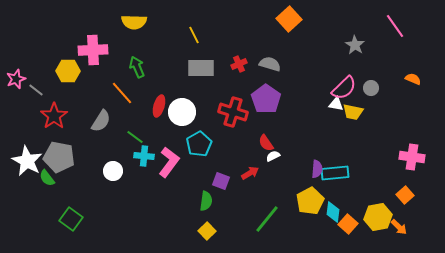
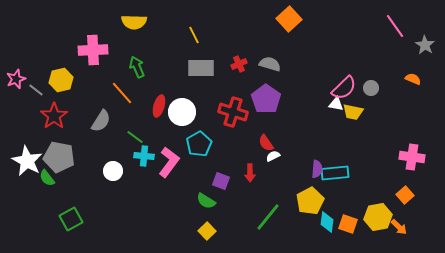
gray star at (355, 45): moved 70 px right
yellow hexagon at (68, 71): moved 7 px left, 9 px down; rotated 15 degrees counterclockwise
red arrow at (250, 173): rotated 120 degrees clockwise
green semicircle at (206, 201): rotated 114 degrees clockwise
cyan diamond at (333, 212): moved 6 px left, 10 px down
green square at (71, 219): rotated 25 degrees clockwise
green line at (267, 219): moved 1 px right, 2 px up
orange square at (348, 224): rotated 24 degrees counterclockwise
